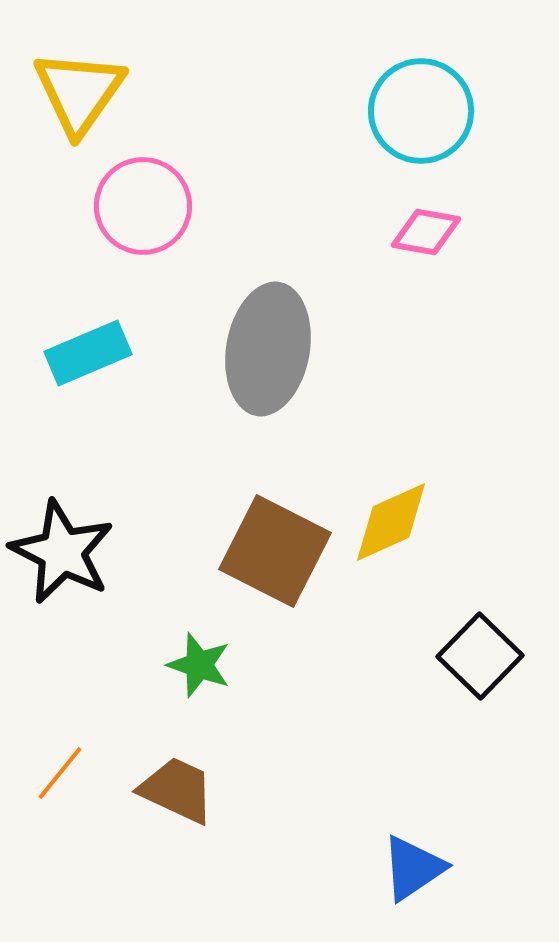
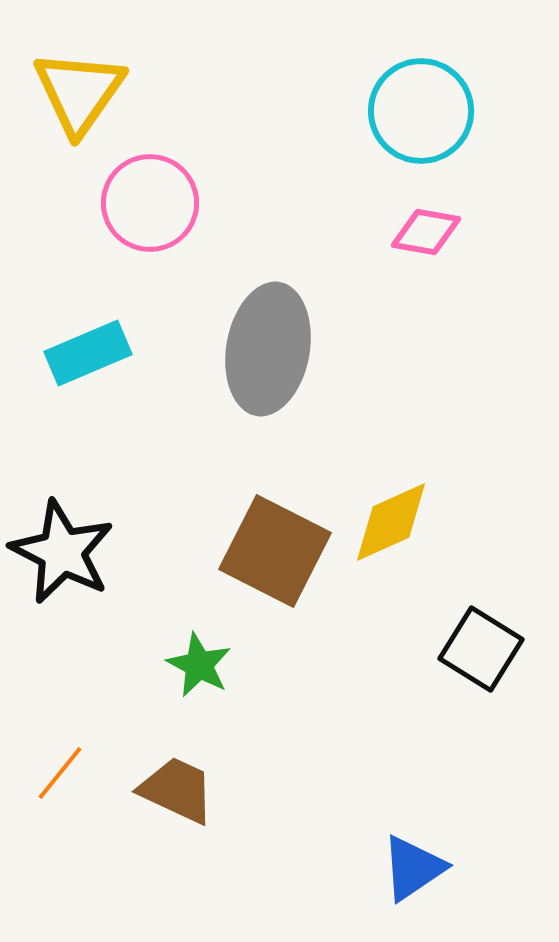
pink circle: moved 7 px right, 3 px up
black square: moved 1 px right, 7 px up; rotated 12 degrees counterclockwise
green star: rotated 8 degrees clockwise
